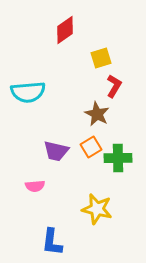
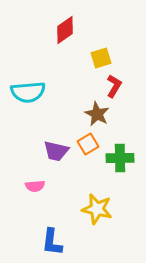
orange square: moved 3 px left, 3 px up
green cross: moved 2 px right
